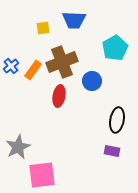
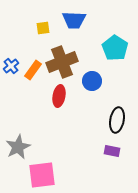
cyan pentagon: rotated 10 degrees counterclockwise
